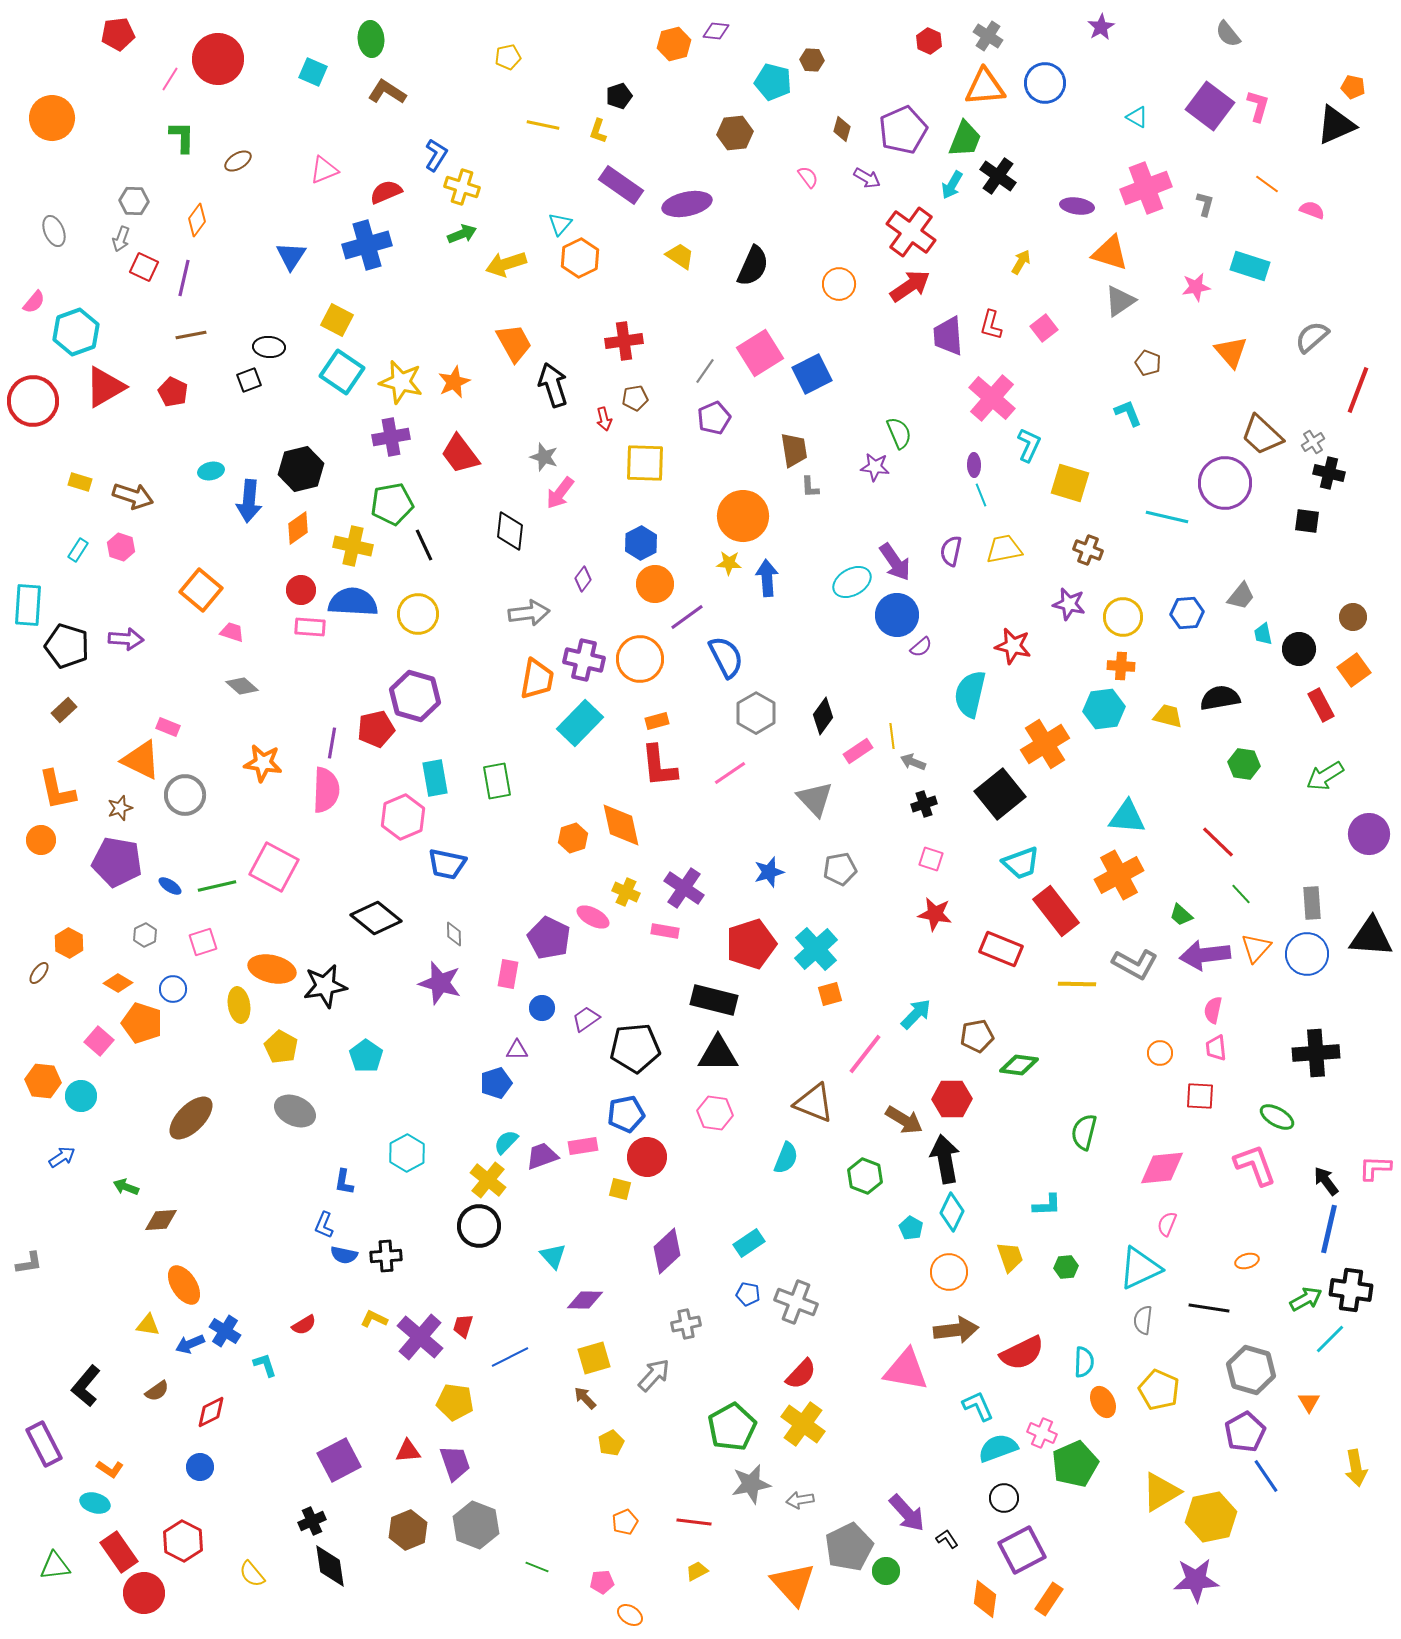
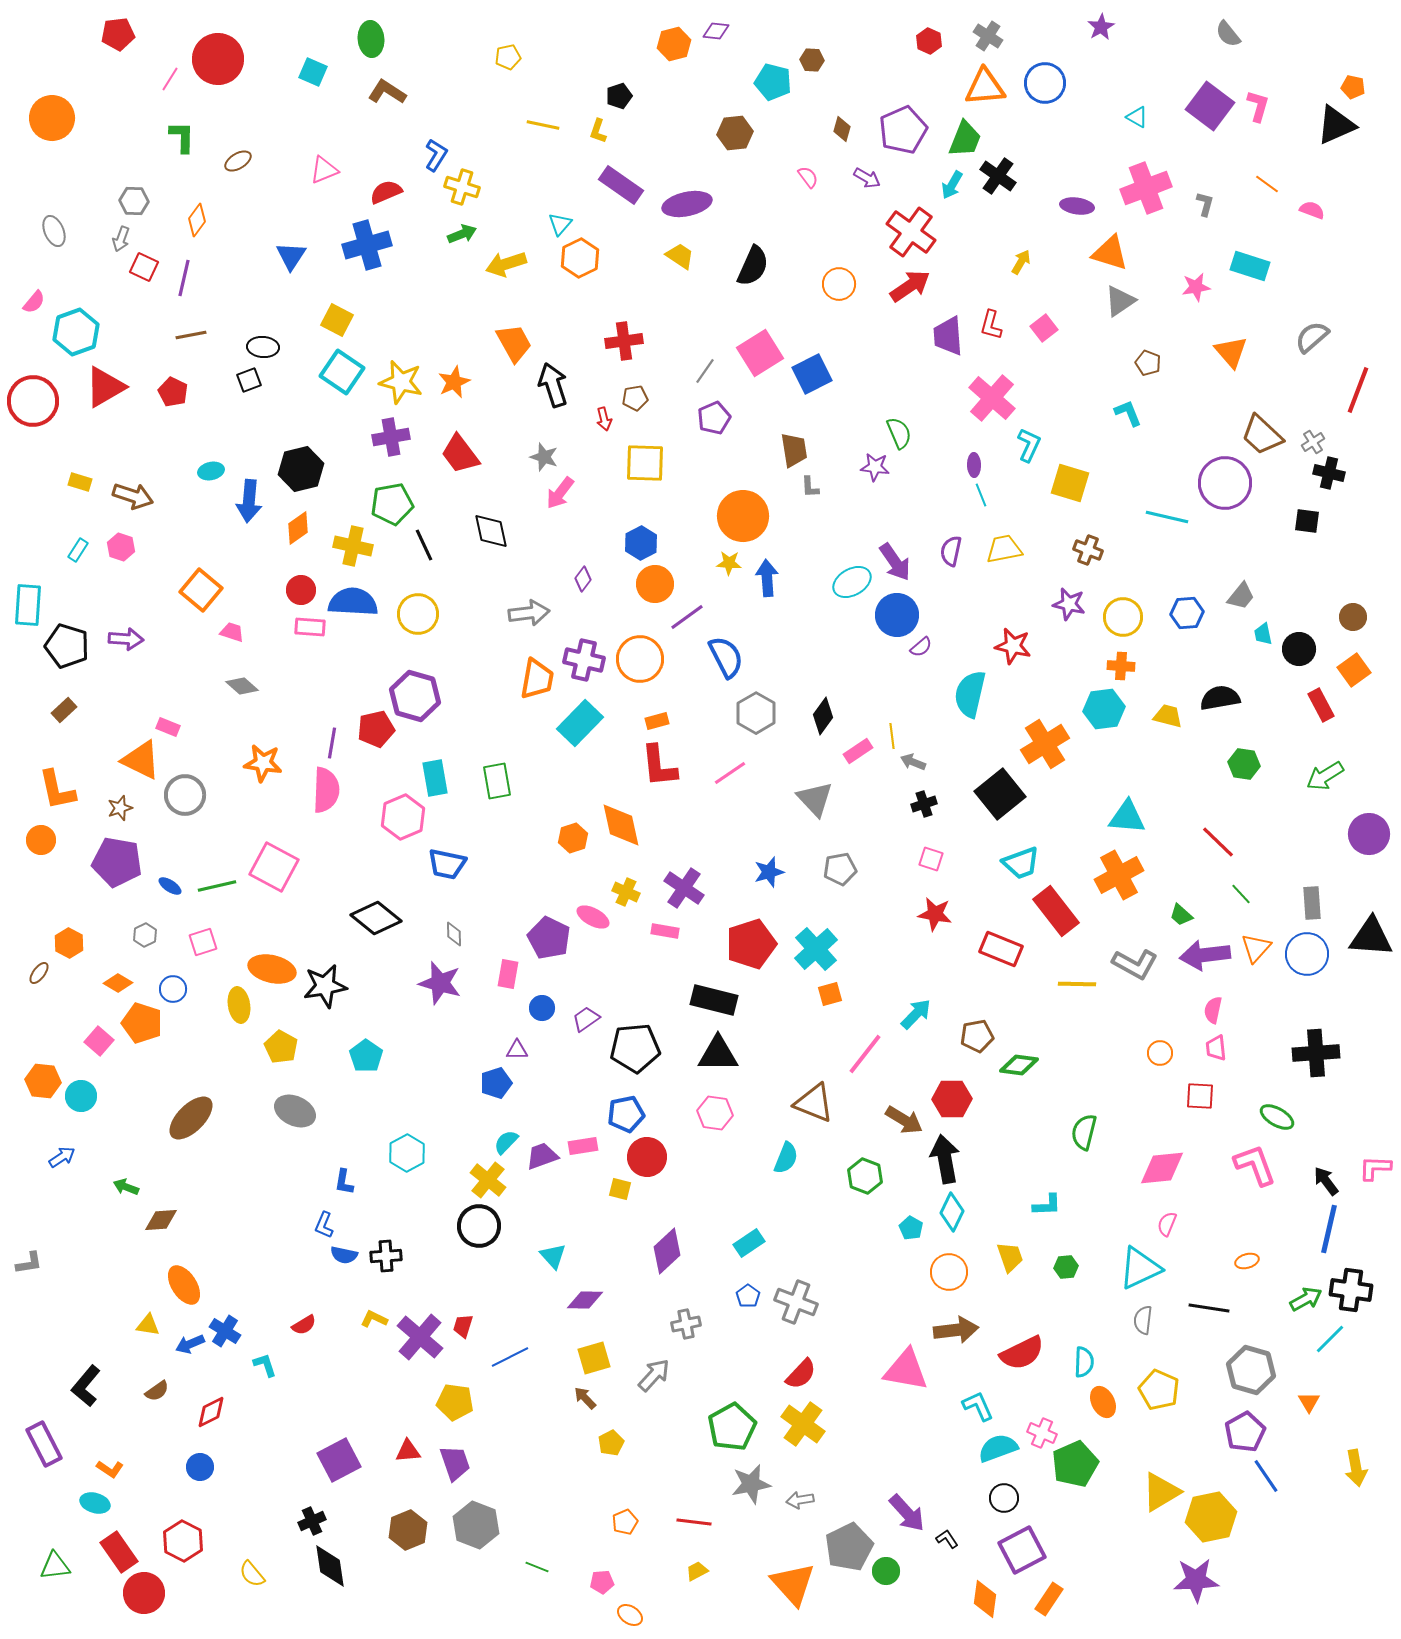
black ellipse at (269, 347): moved 6 px left
black diamond at (510, 531): moved 19 px left; rotated 18 degrees counterclockwise
blue pentagon at (748, 1294): moved 2 px down; rotated 25 degrees clockwise
